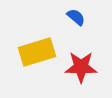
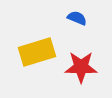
blue semicircle: moved 1 px right, 1 px down; rotated 18 degrees counterclockwise
